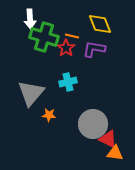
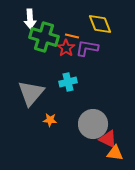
purple L-shape: moved 7 px left, 1 px up
orange star: moved 1 px right, 5 px down
